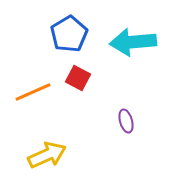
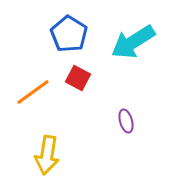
blue pentagon: rotated 9 degrees counterclockwise
cyan arrow: rotated 27 degrees counterclockwise
orange line: rotated 12 degrees counterclockwise
yellow arrow: rotated 123 degrees clockwise
